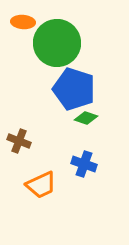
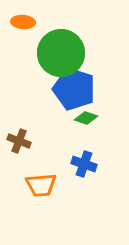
green circle: moved 4 px right, 10 px down
orange trapezoid: rotated 20 degrees clockwise
